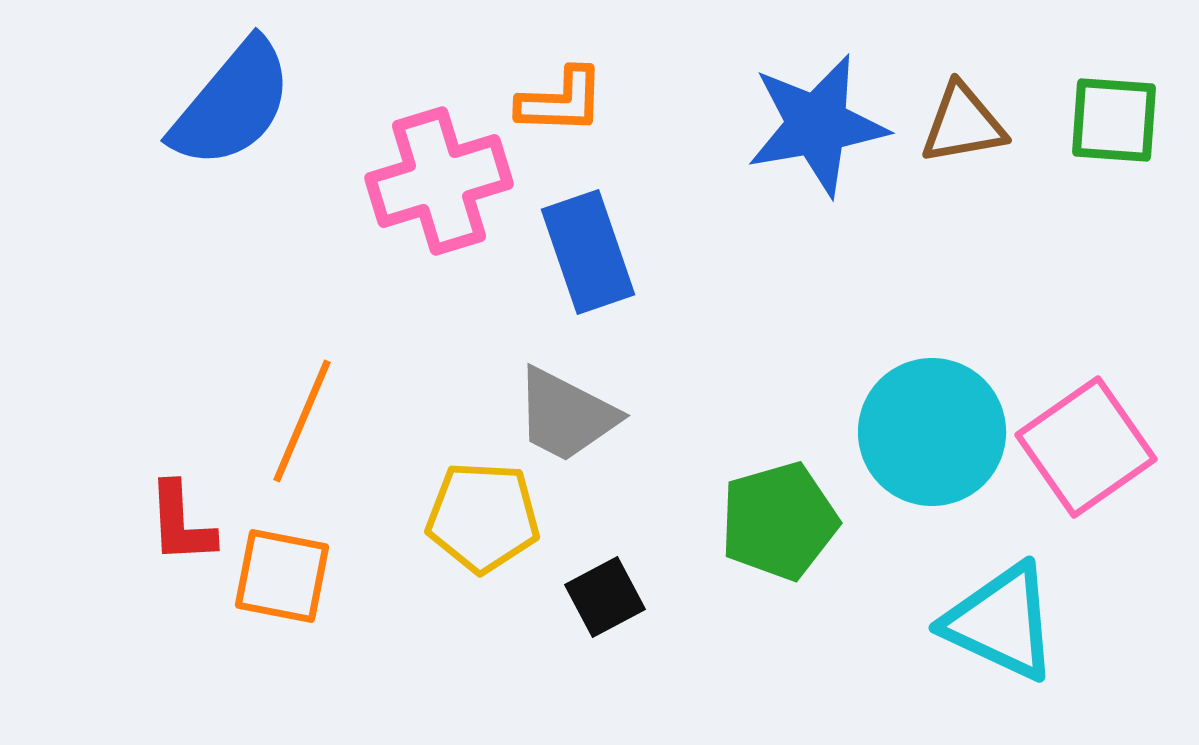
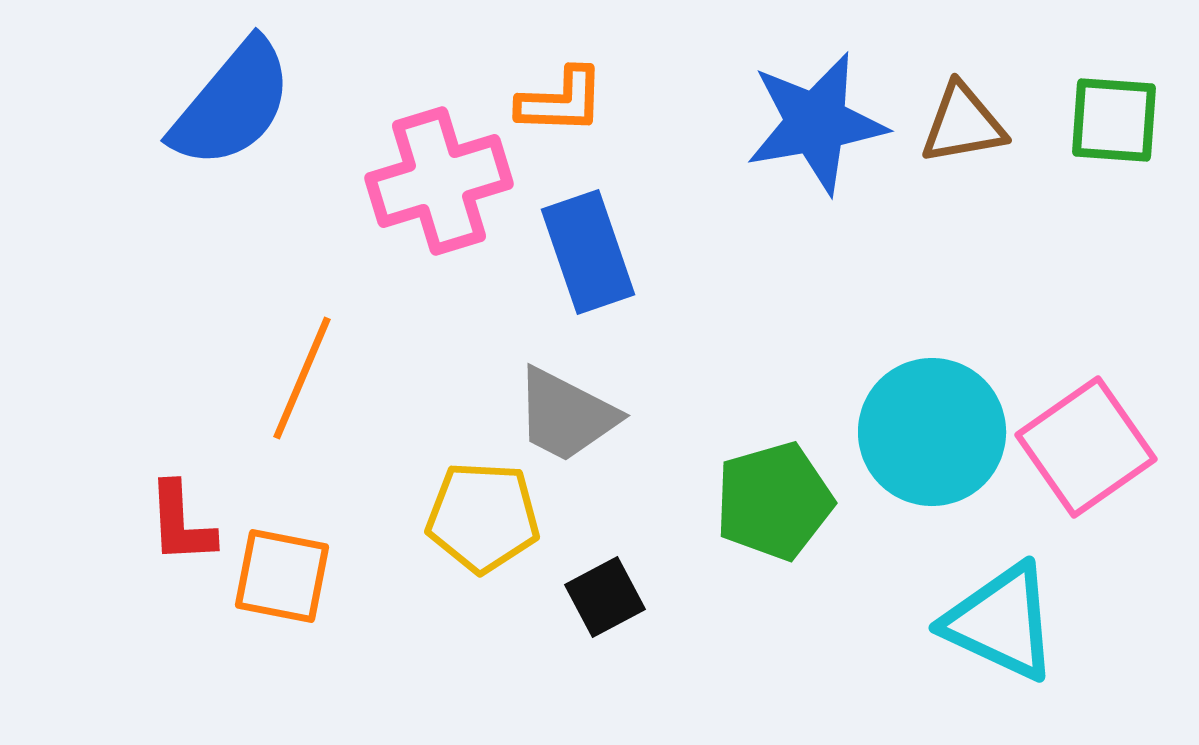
blue star: moved 1 px left, 2 px up
orange line: moved 43 px up
green pentagon: moved 5 px left, 20 px up
